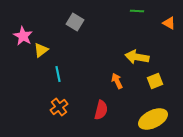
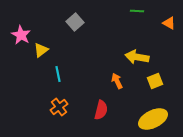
gray square: rotated 18 degrees clockwise
pink star: moved 2 px left, 1 px up
